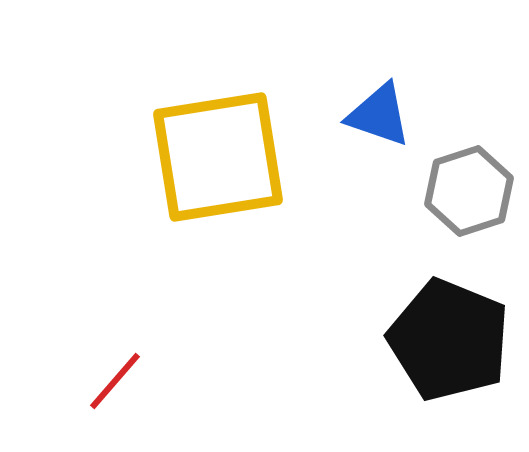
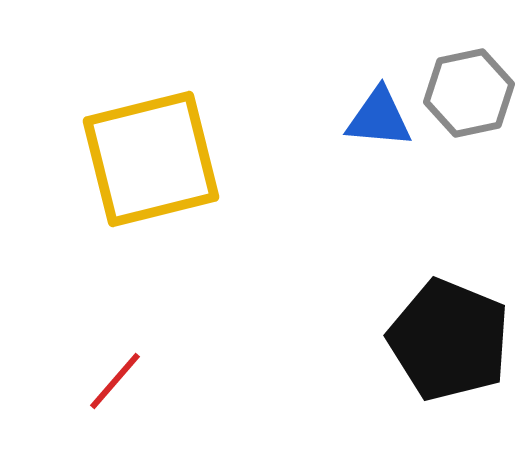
blue triangle: moved 3 px down; rotated 14 degrees counterclockwise
yellow square: moved 67 px left, 2 px down; rotated 5 degrees counterclockwise
gray hexagon: moved 98 px up; rotated 6 degrees clockwise
